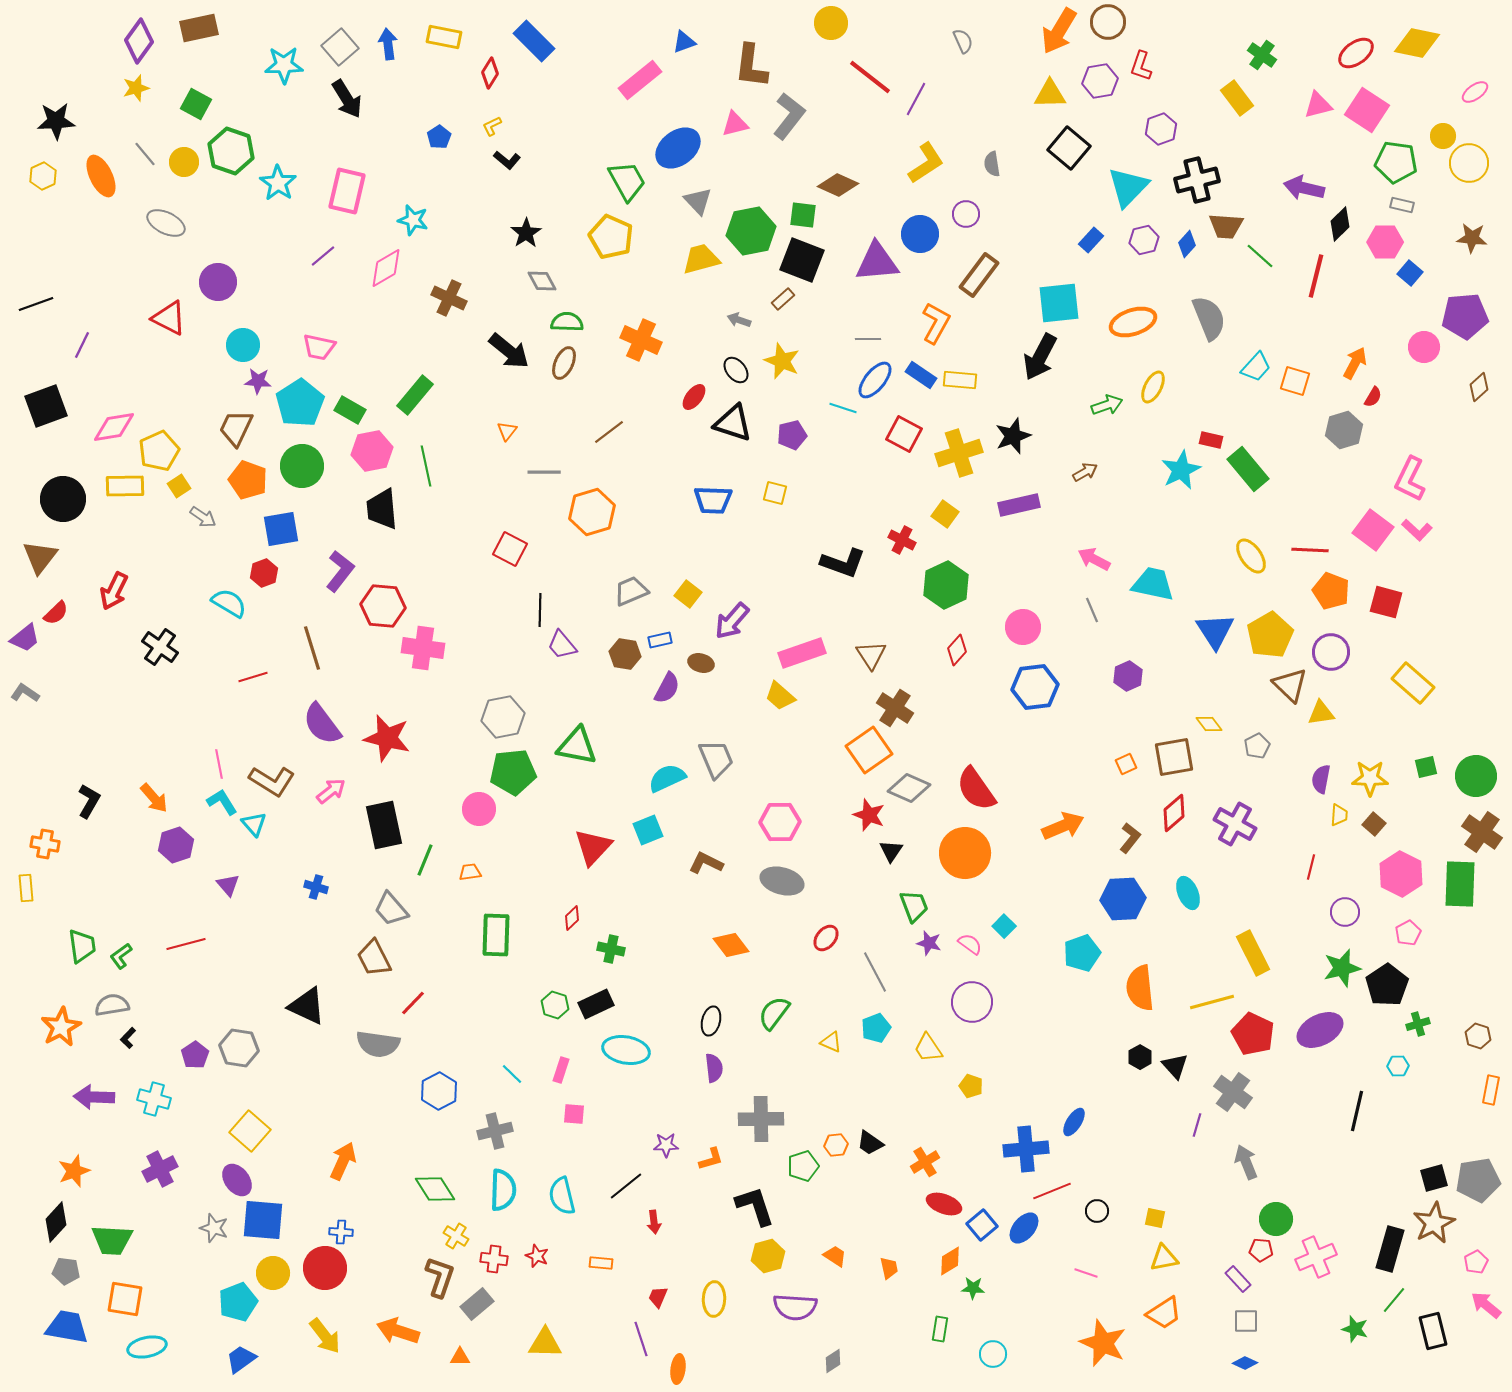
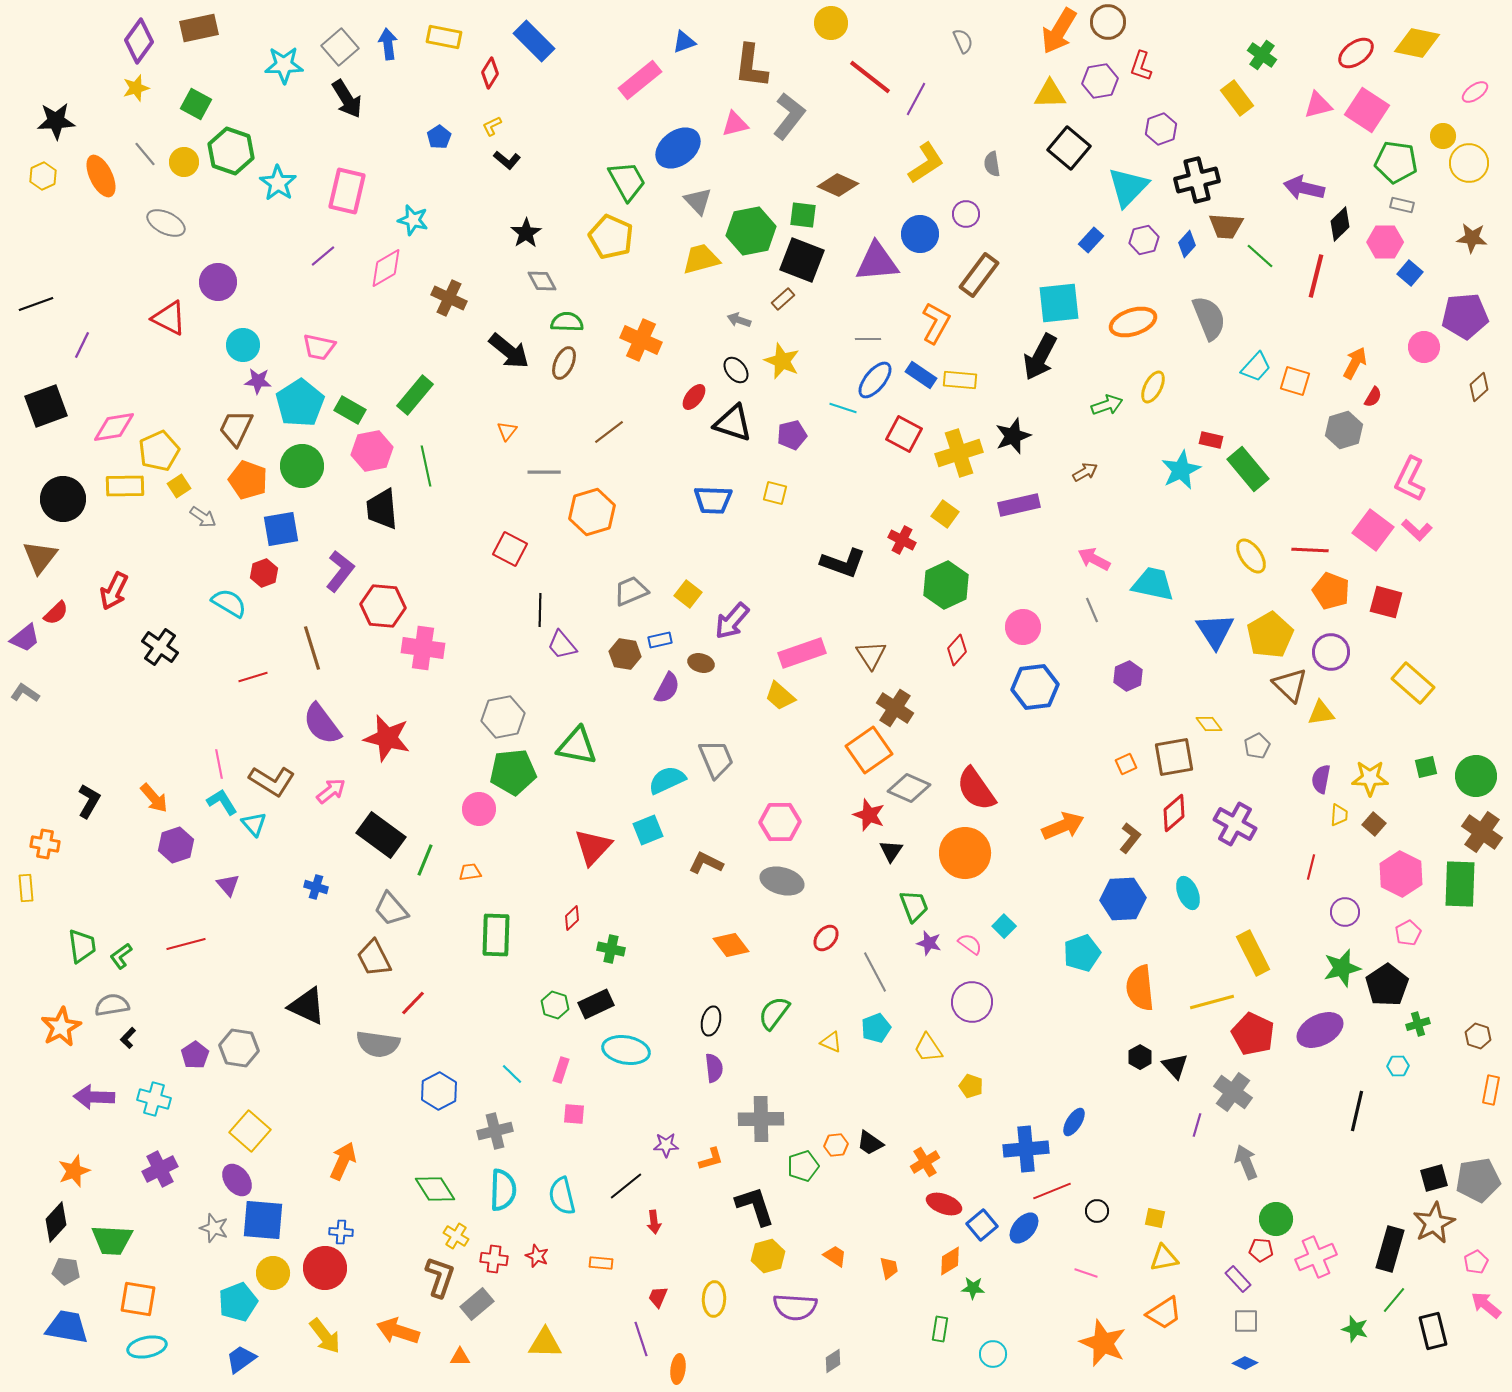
cyan semicircle at (667, 778): moved 2 px down
black rectangle at (384, 825): moved 3 px left, 10 px down; rotated 42 degrees counterclockwise
orange square at (125, 1299): moved 13 px right
